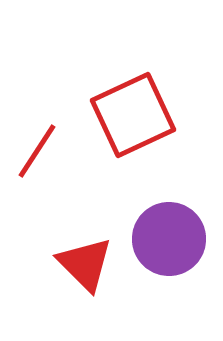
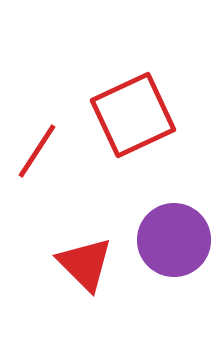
purple circle: moved 5 px right, 1 px down
